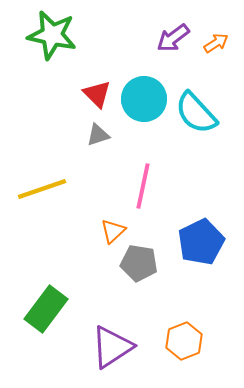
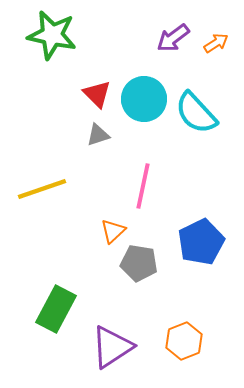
green rectangle: moved 10 px right; rotated 9 degrees counterclockwise
